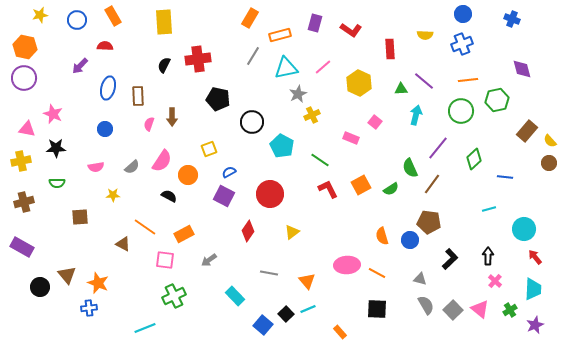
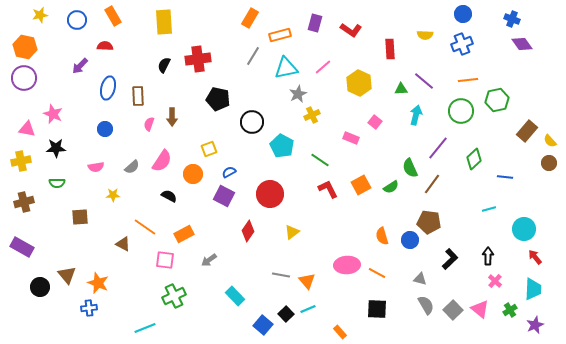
purple diamond at (522, 69): moved 25 px up; rotated 20 degrees counterclockwise
orange circle at (188, 175): moved 5 px right, 1 px up
green semicircle at (391, 189): moved 2 px up
gray line at (269, 273): moved 12 px right, 2 px down
